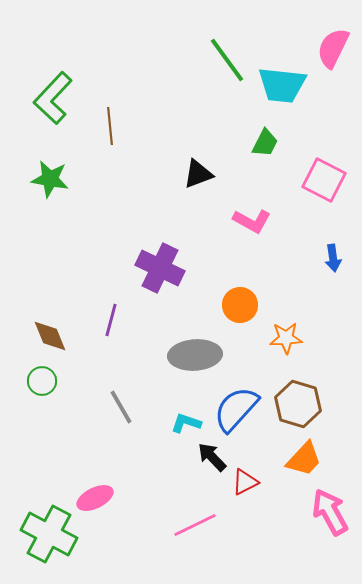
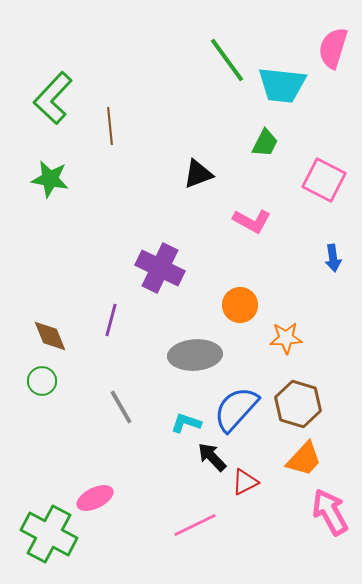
pink semicircle: rotated 9 degrees counterclockwise
